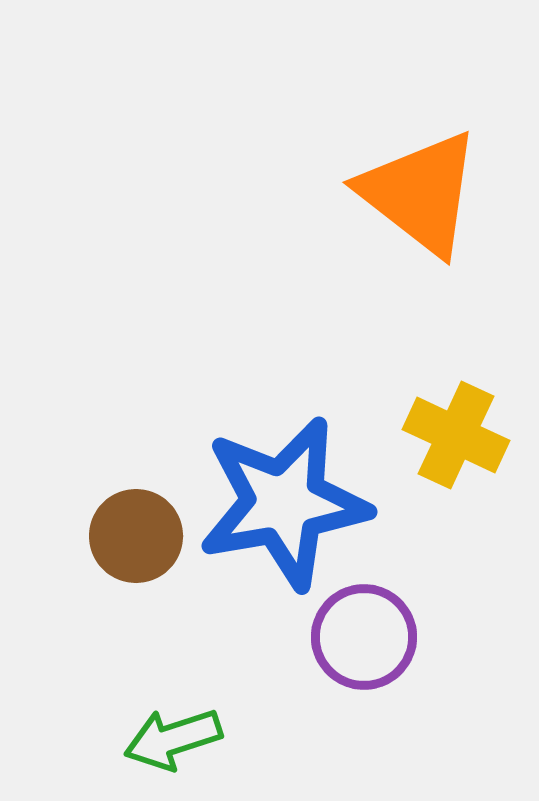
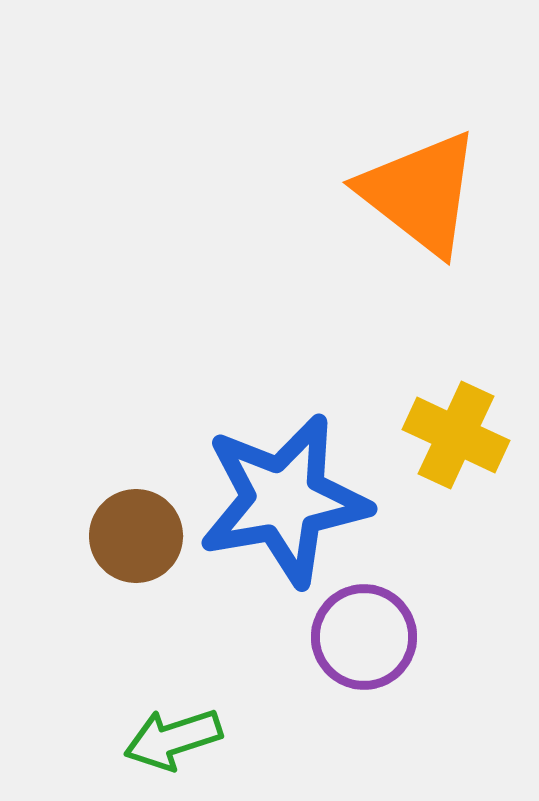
blue star: moved 3 px up
